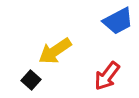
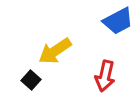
red arrow: moved 2 px left; rotated 24 degrees counterclockwise
